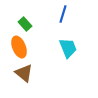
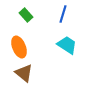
green rectangle: moved 1 px right, 9 px up
cyan trapezoid: moved 1 px left, 3 px up; rotated 35 degrees counterclockwise
